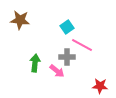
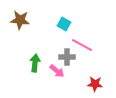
cyan square: moved 3 px left, 3 px up; rotated 24 degrees counterclockwise
red star: moved 5 px left, 2 px up
